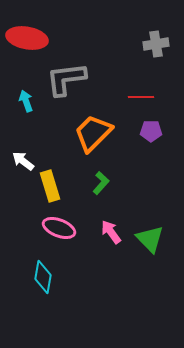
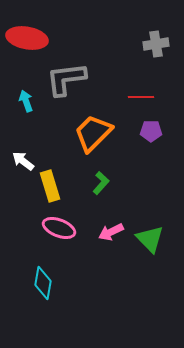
pink arrow: rotated 80 degrees counterclockwise
cyan diamond: moved 6 px down
